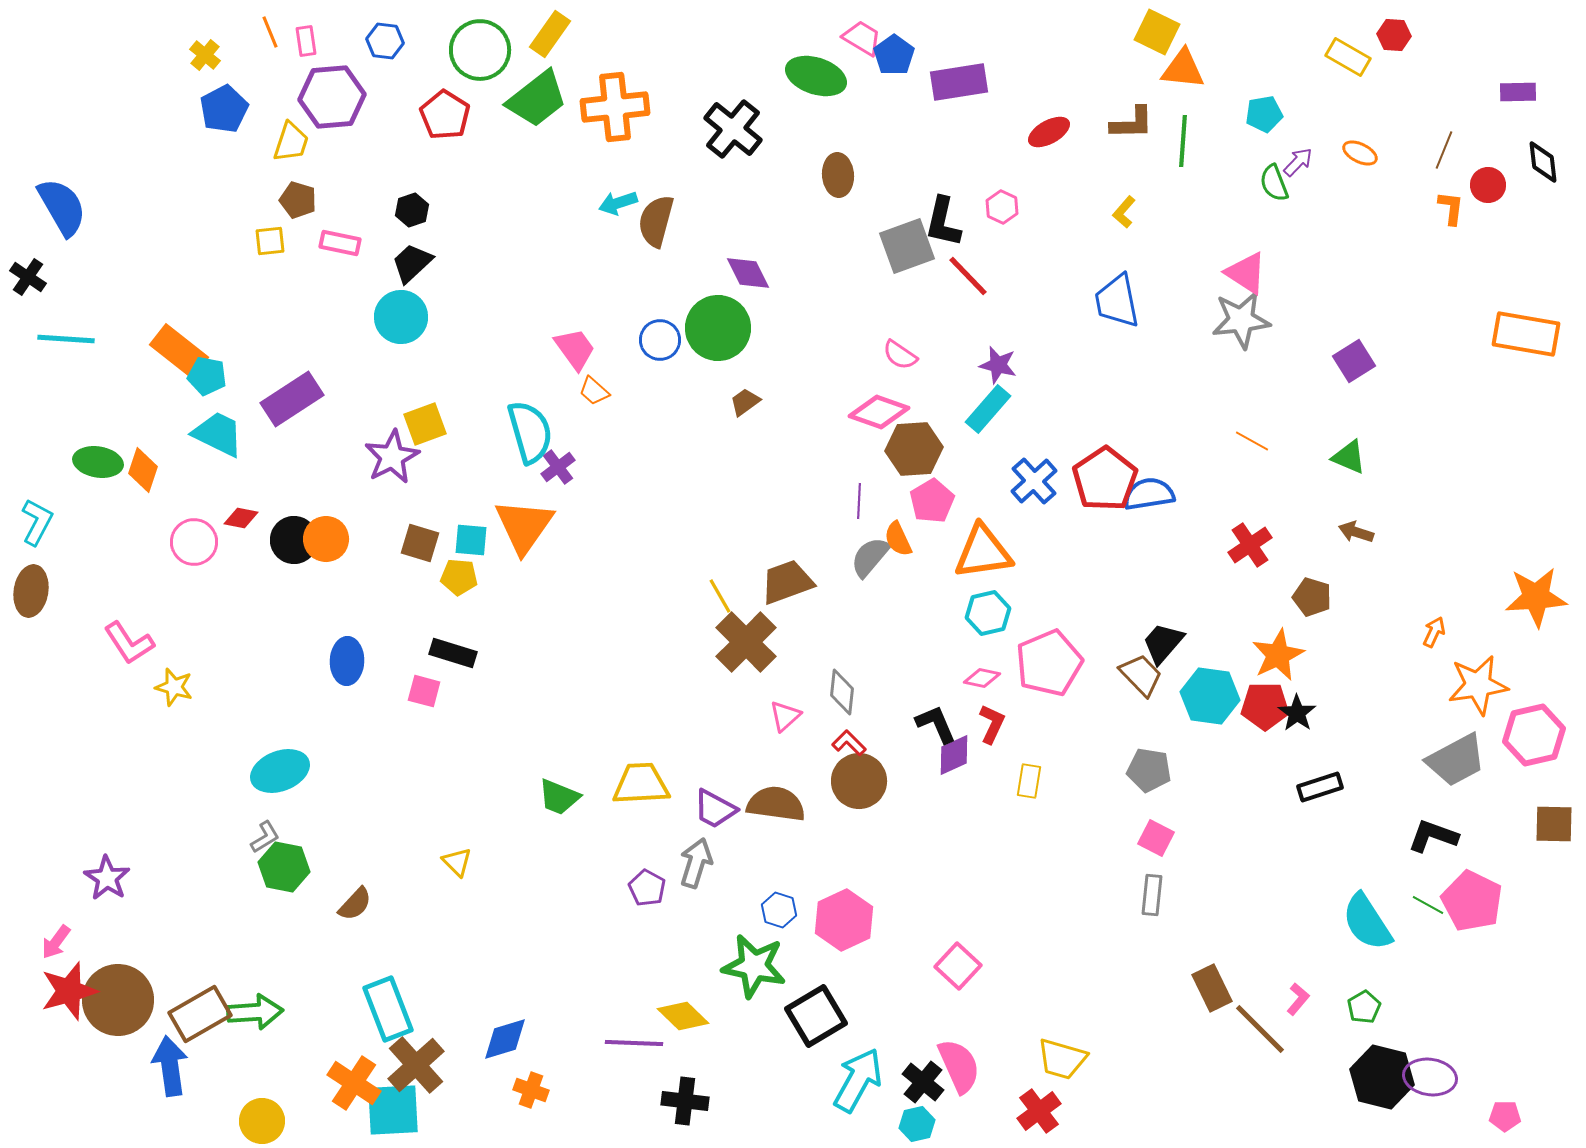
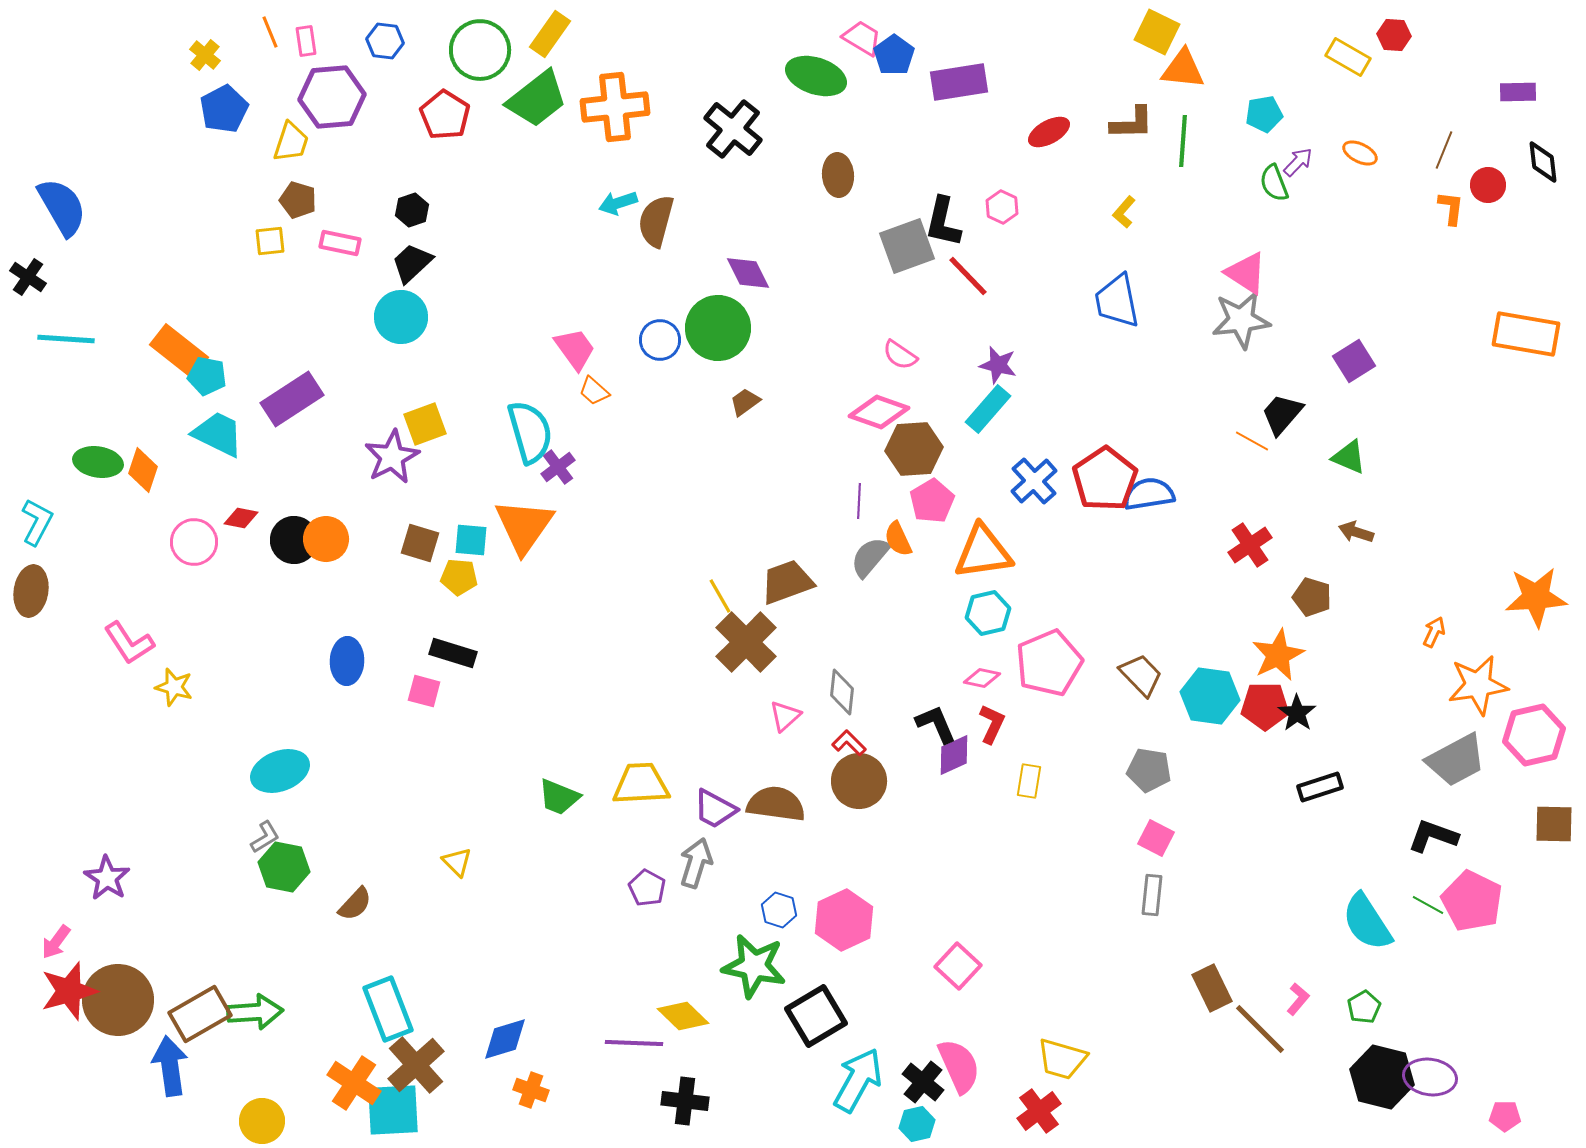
black trapezoid at (1163, 643): moved 119 px right, 229 px up
